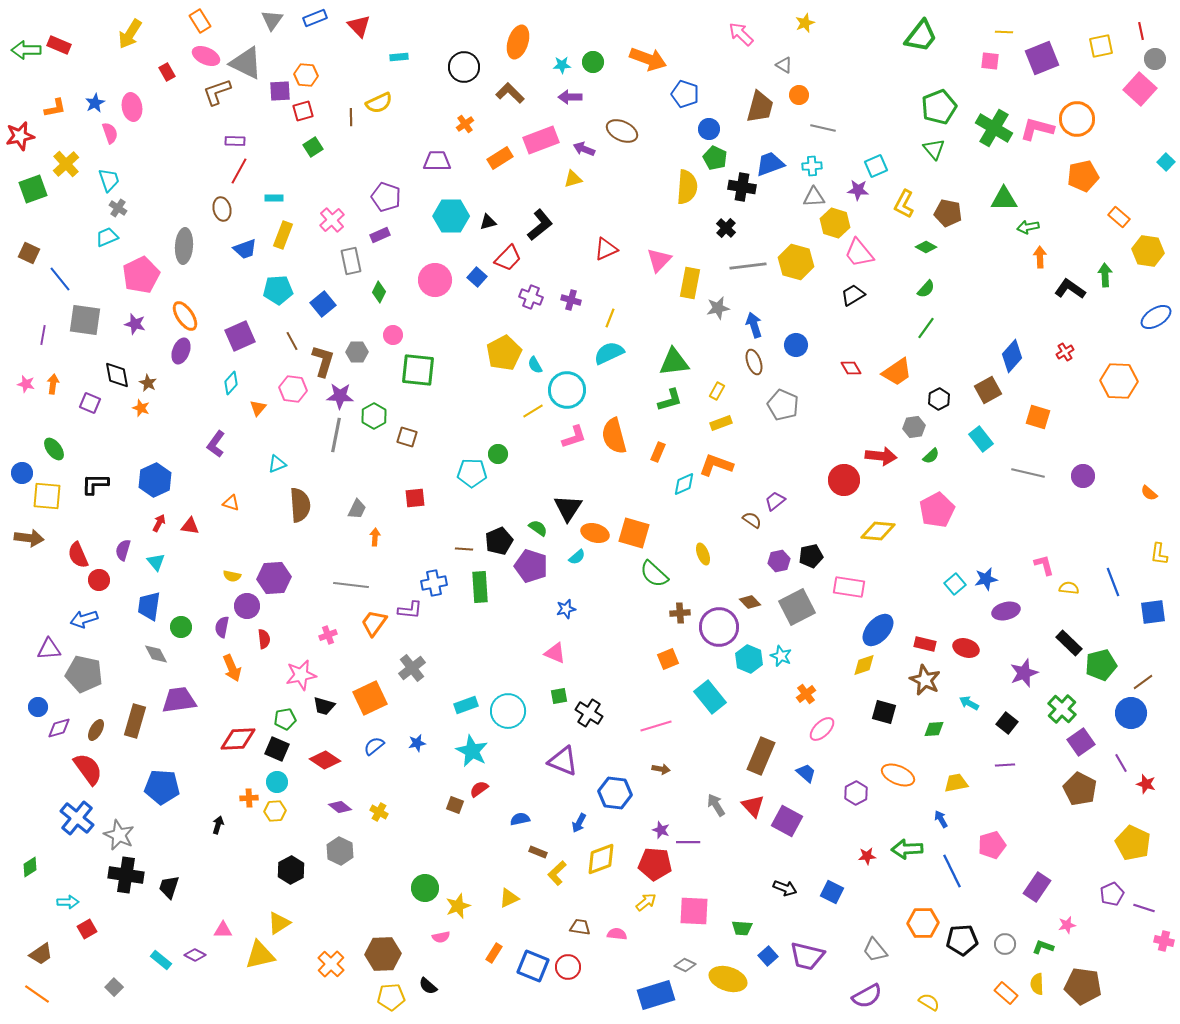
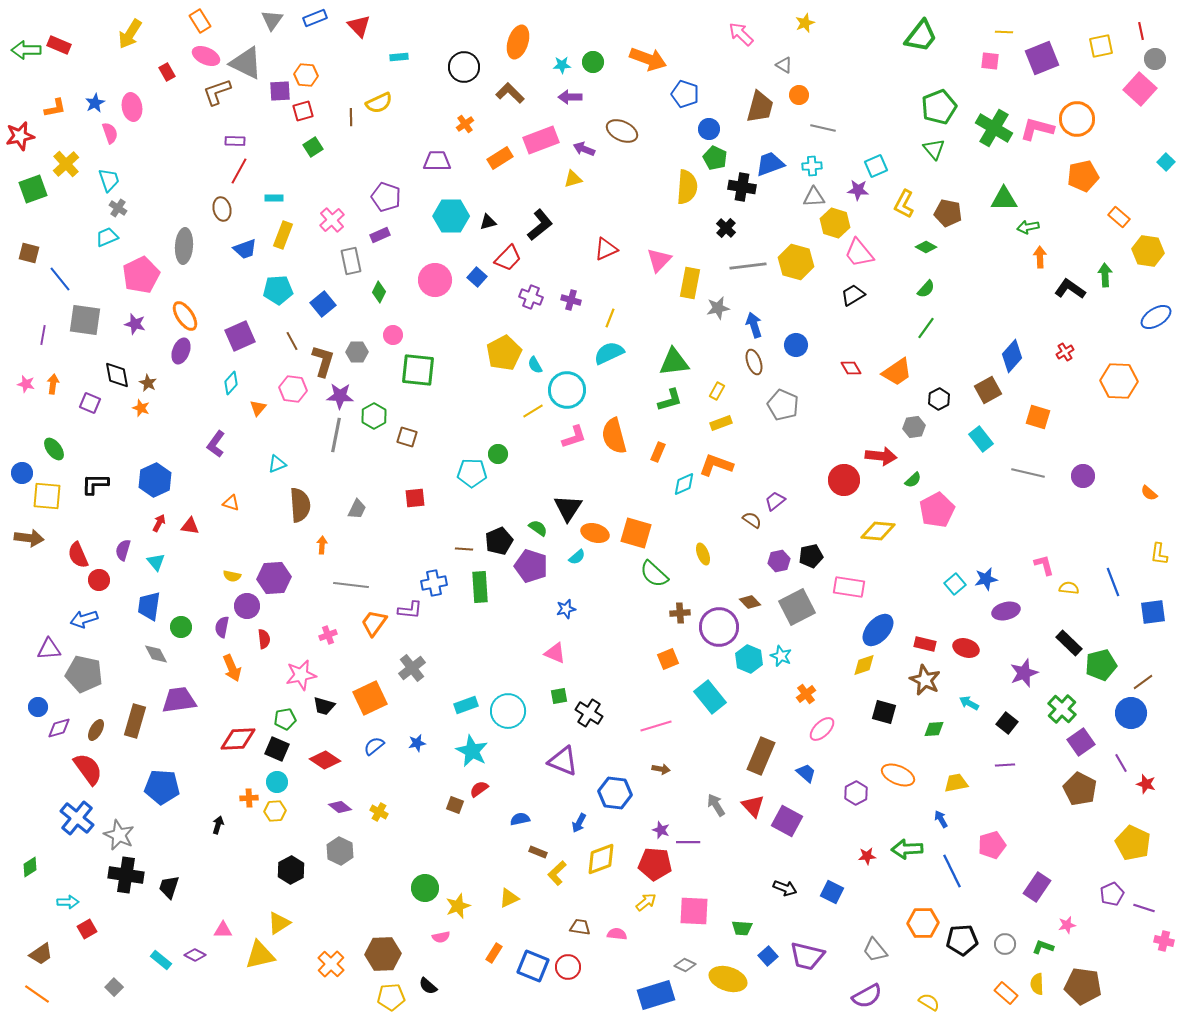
brown square at (29, 253): rotated 10 degrees counterclockwise
green semicircle at (931, 456): moved 18 px left, 24 px down
orange square at (634, 533): moved 2 px right
orange arrow at (375, 537): moved 53 px left, 8 px down
